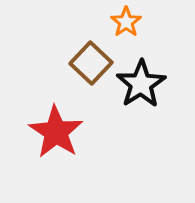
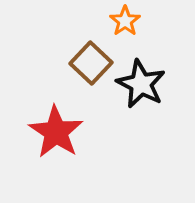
orange star: moved 1 px left, 1 px up
black star: rotated 12 degrees counterclockwise
